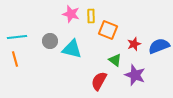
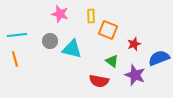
pink star: moved 11 px left
cyan line: moved 2 px up
blue semicircle: moved 12 px down
green triangle: moved 3 px left, 1 px down
red semicircle: rotated 108 degrees counterclockwise
